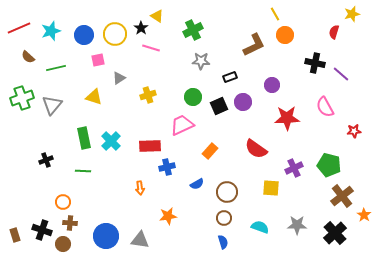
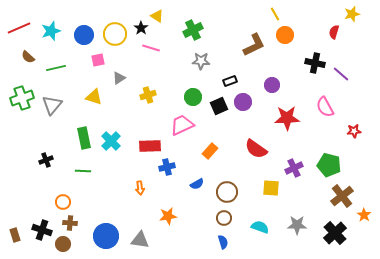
black rectangle at (230, 77): moved 4 px down
